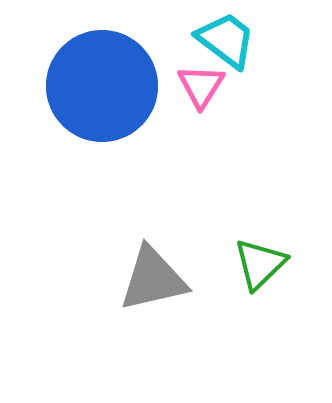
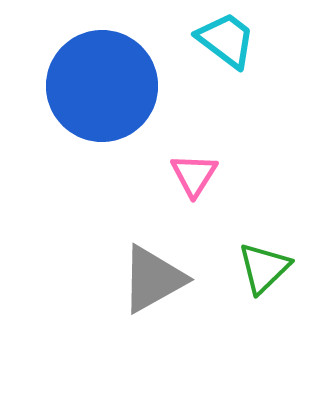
pink triangle: moved 7 px left, 89 px down
green triangle: moved 4 px right, 4 px down
gray triangle: rotated 16 degrees counterclockwise
